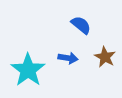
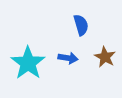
blue semicircle: rotated 35 degrees clockwise
cyan star: moved 7 px up
